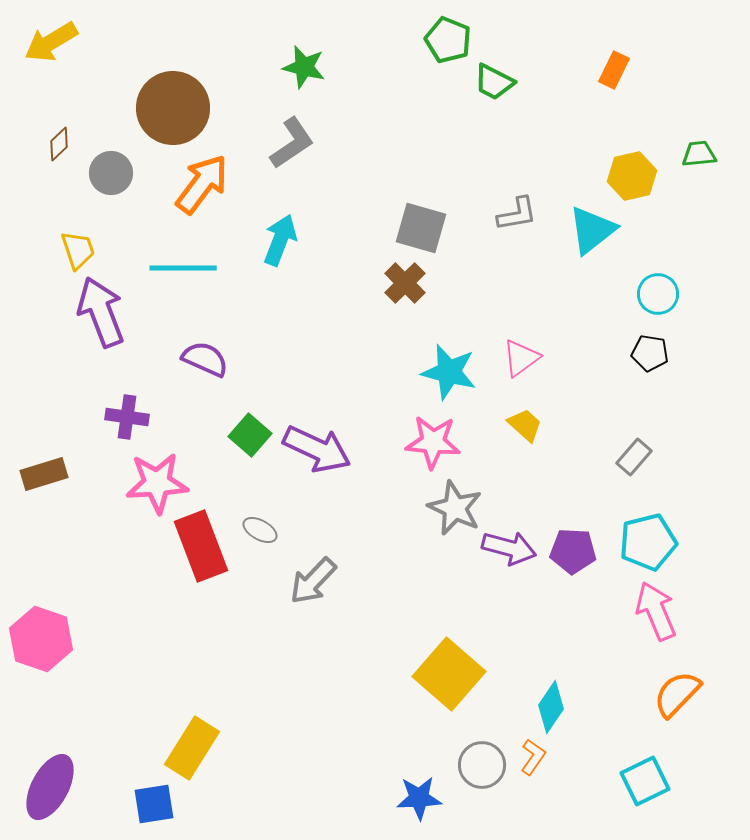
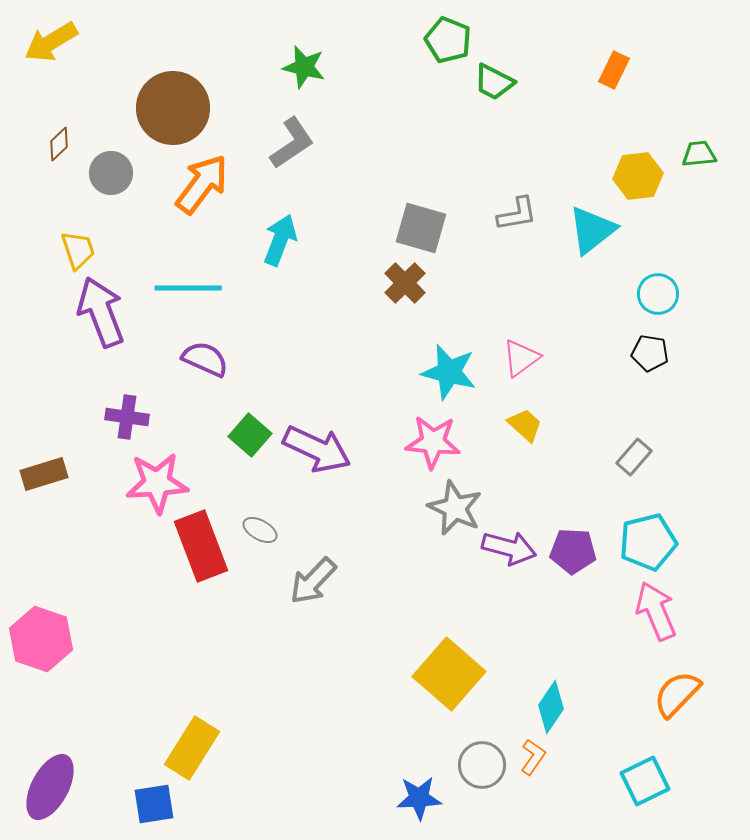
yellow hexagon at (632, 176): moved 6 px right; rotated 6 degrees clockwise
cyan line at (183, 268): moved 5 px right, 20 px down
